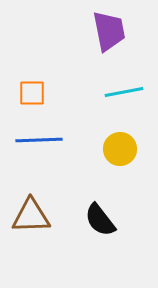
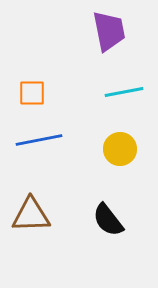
blue line: rotated 9 degrees counterclockwise
brown triangle: moved 1 px up
black semicircle: moved 8 px right
